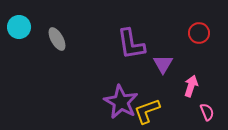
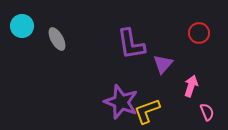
cyan circle: moved 3 px right, 1 px up
purple triangle: rotated 10 degrees clockwise
purple star: rotated 8 degrees counterclockwise
